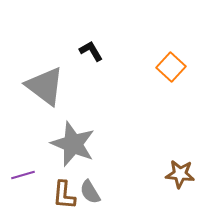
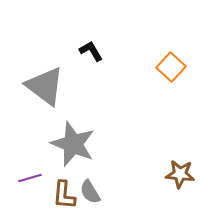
purple line: moved 7 px right, 3 px down
